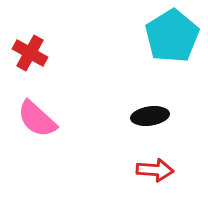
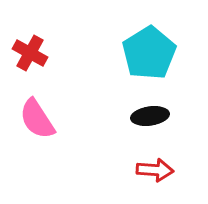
cyan pentagon: moved 23 px left, 17 px down
pink semicircle: rotated 15 degrees clockwise
